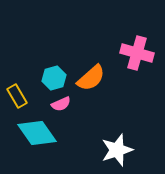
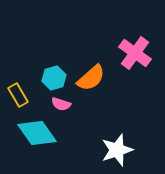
pink cross: moved 2 px left; rotated 20 degrees clockwise
yellow rectangle: moved 1 px right, 1 px up
pink semicircle: rotated 42 degrees clockwise
